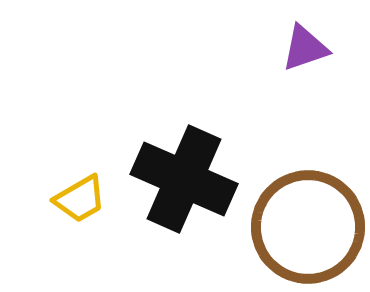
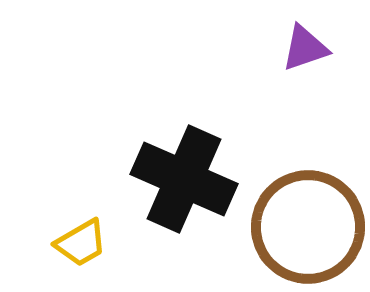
yellow trapezoid: moved 1 px right, 44 px down
